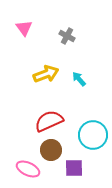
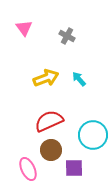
yellow arrow: moved 4 px down
pink ellipse: rotated 40 degrees clockwise
